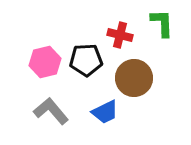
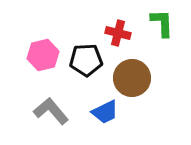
red cross: moved 2 px left, 2 px up
pink hexagon: moved 2 px left, 7 px up
brown circle: moved 2 px left
